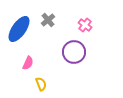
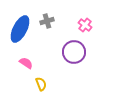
gray cross: moved 1 px left, 1 px down; rotated 24 degrees clockwise
blue ellipse: moved 1 px right; rotated 8 degrees counterclockwise
pink semicircle: moved 2 px left; rotated 80 degrees counterclockwise
